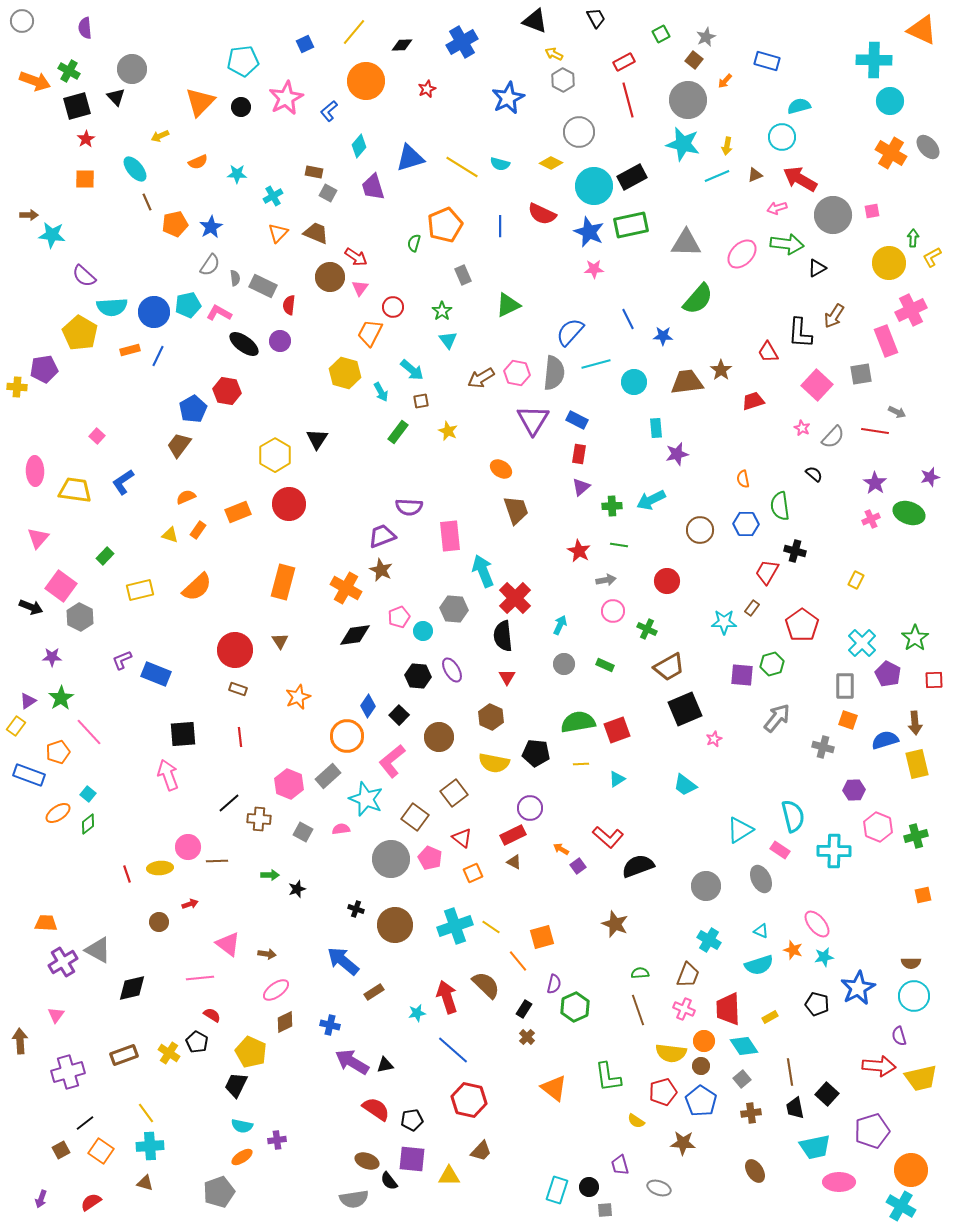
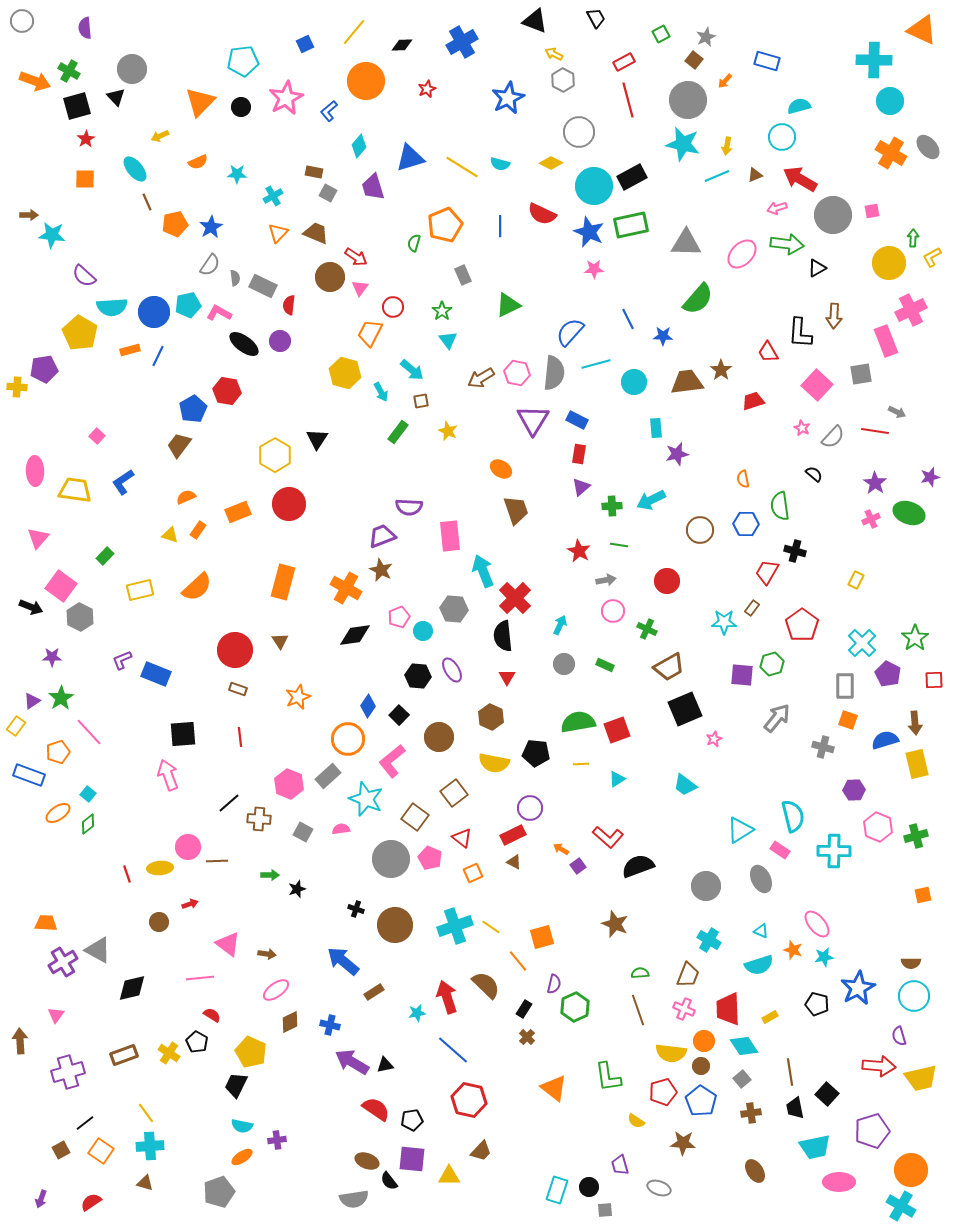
brown arrow at (834, 316): rotated 30 degrees counterclockwise
purple triangle at (28, 701): moved 4 px right
orange circle at (347, 736): moved 1 px right, 3 px down
brown diamond at (285, 1022): moved 5 px right
